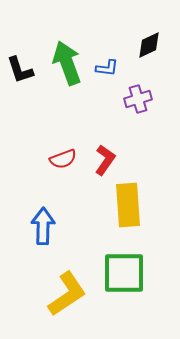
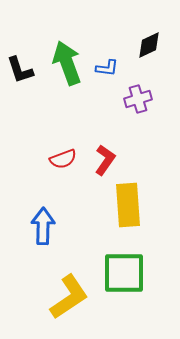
yellow L-shape: moved 2 px right, 3 px down
